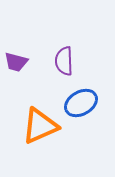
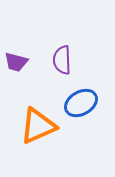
purple semicircle: moved 2 px left, 1 px up
orange triangle: moved 2 px left
